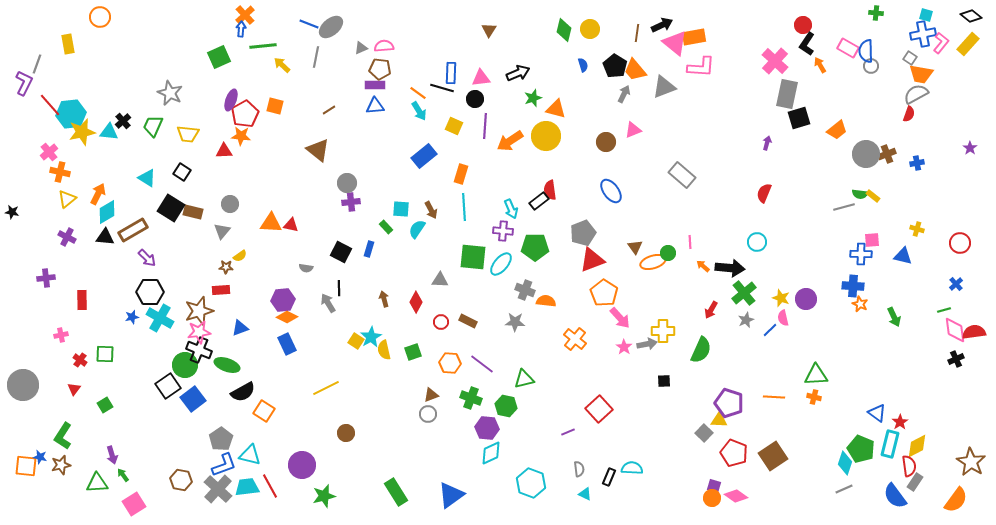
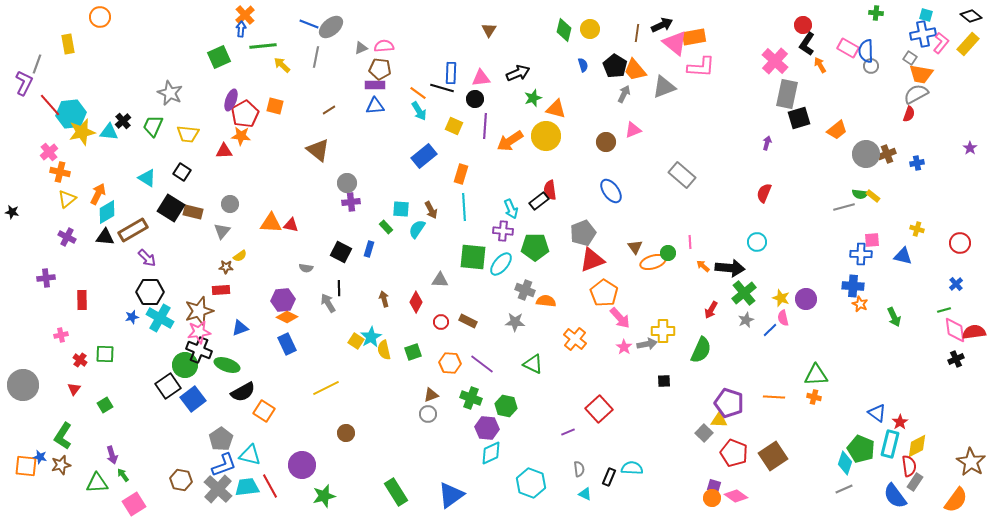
green triangle at (524, 379): moved 9 px right, 15 px up; rotated 40 degrees clockwise
